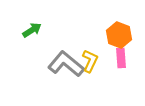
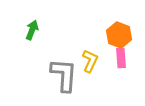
green arrow: rotated 36 degrees counterclockwise
gray L-shape: moved 2 px left, 11 px down; rotated 54 degrees clockwise
